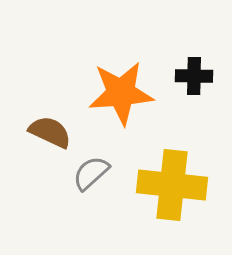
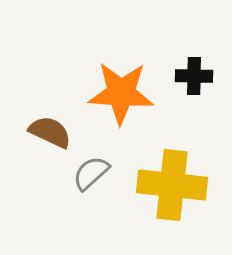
orange star: rotated 8 degrees clockwise
